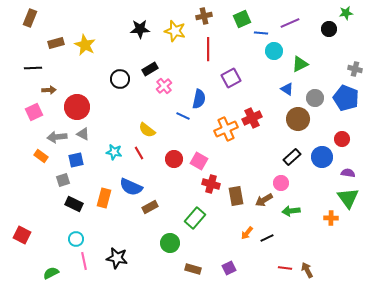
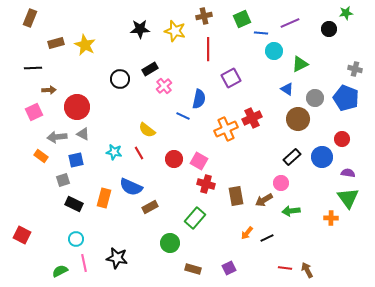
red cross at (211, 184): moved 5 px left
pink line at (84, 261): moved 2 px down
green semicircle at (51, 273): moved 9 px right, 2 px up
